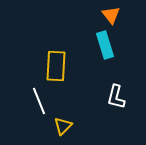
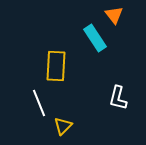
orange triangle: moved 3 px right
cyan rectangle: moved 10 px left, 7 px up; rotated 16 degrees counterclockwise
white L-shape: moved 2 px right, 1 px down
white line: moved 2 px down
